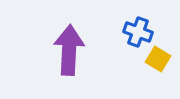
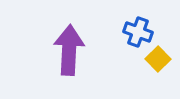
yellow square: rotated 15 degrees clockwise
